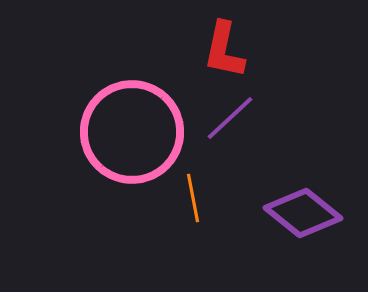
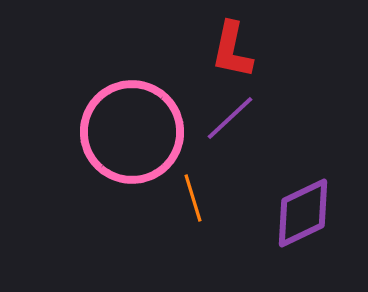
red L-shape: moved 8 px right
orange line: rotated 6 degrees counterclockwise
purple diamond: rotated 64 degrees counterclockwise
